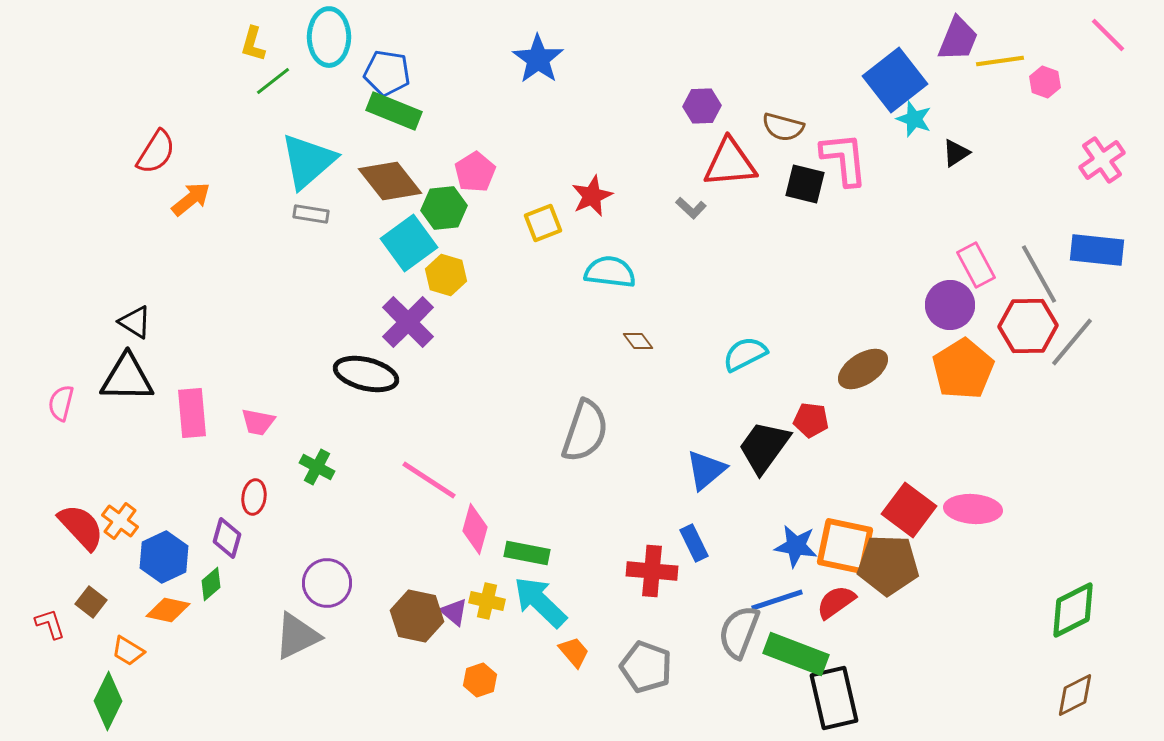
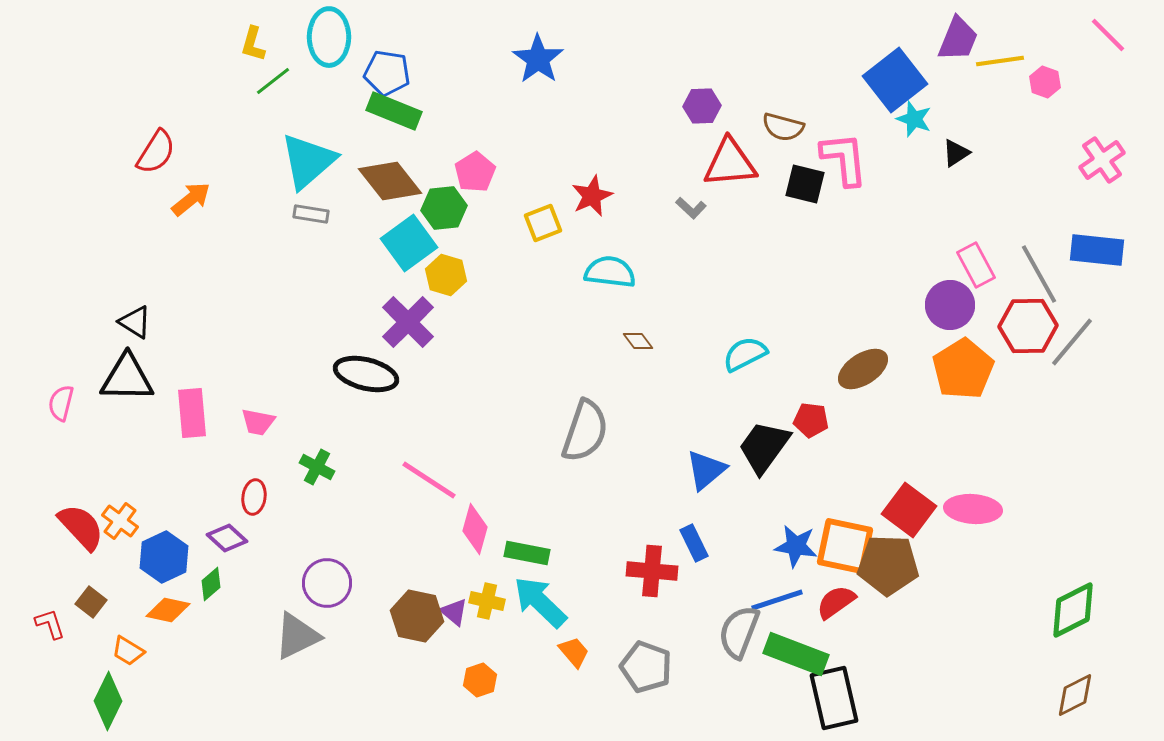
purple diamond at (227, 538): rotated 63 degrees counterclockwise
